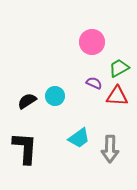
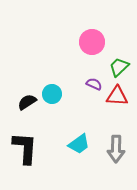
green trapezoid: moved 1 px up; rotated 15 degrees counterclockwise
purple semicircle: moved 1 px down
cyan circle: moved 3 px left, 2 px up
black semicircle: moved 1 px down
cyan trapezoid: moved 6 px down
gray arrow: moved 6 px right
